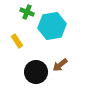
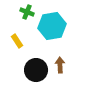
brown arrow: rotated 126 degrees clockwise
black circle: moved 2 px up
